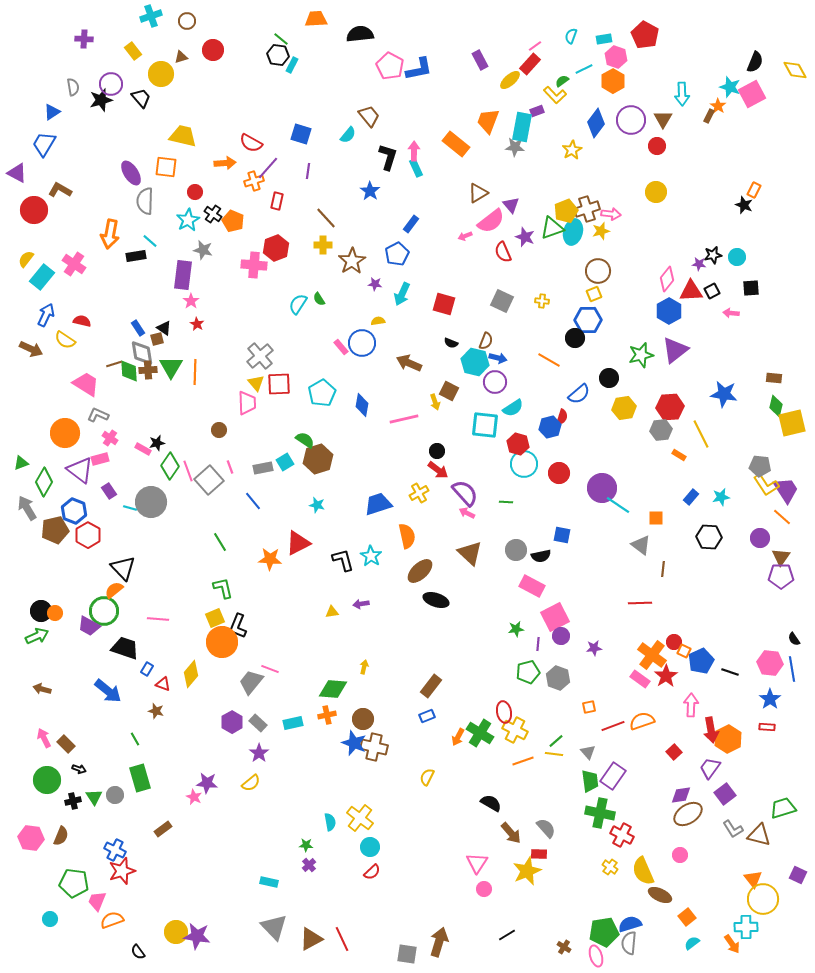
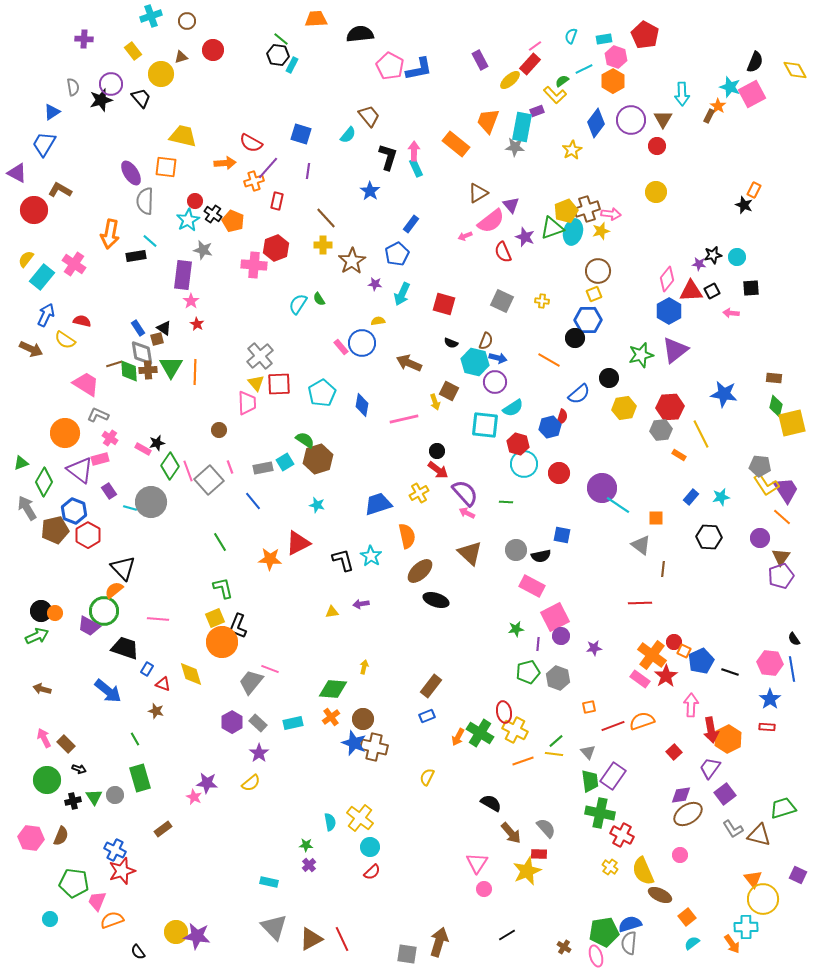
red circle at (195, 192): moved 9 px down
purple pentagon at (781, 576): rotated 20 degrees counterclockwise
yellow diamond at (191, 674): rotated 56 degrees counterclockwise
orange cross at (327, 715): moved 4 px right, 2 px down; rotated 24 degrees counterclockwise
